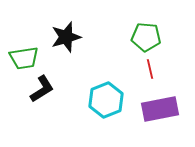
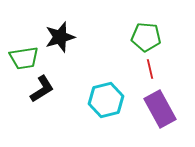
black star: moved 6 px left
cyan hexagon: rotated 8 degrees clockwise
purple rectangle: rotated 72 degrees clockwise
